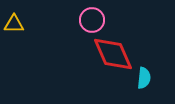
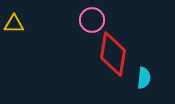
red diamond: rotated 33 degrees clockwise
